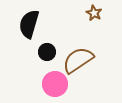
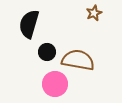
brown star: rotated 21 degrees clockwise
brown semicircle: rotated 44 degrees clockwise
